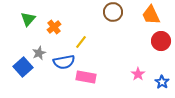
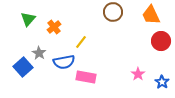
gray star: rotated 16 degrees counterclockwise
